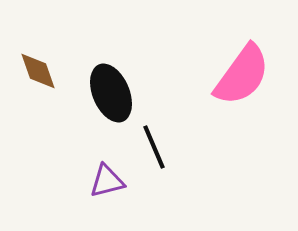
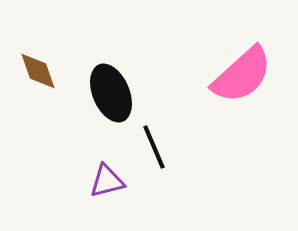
pink semicircle: rotated 12 degrees clockwise
